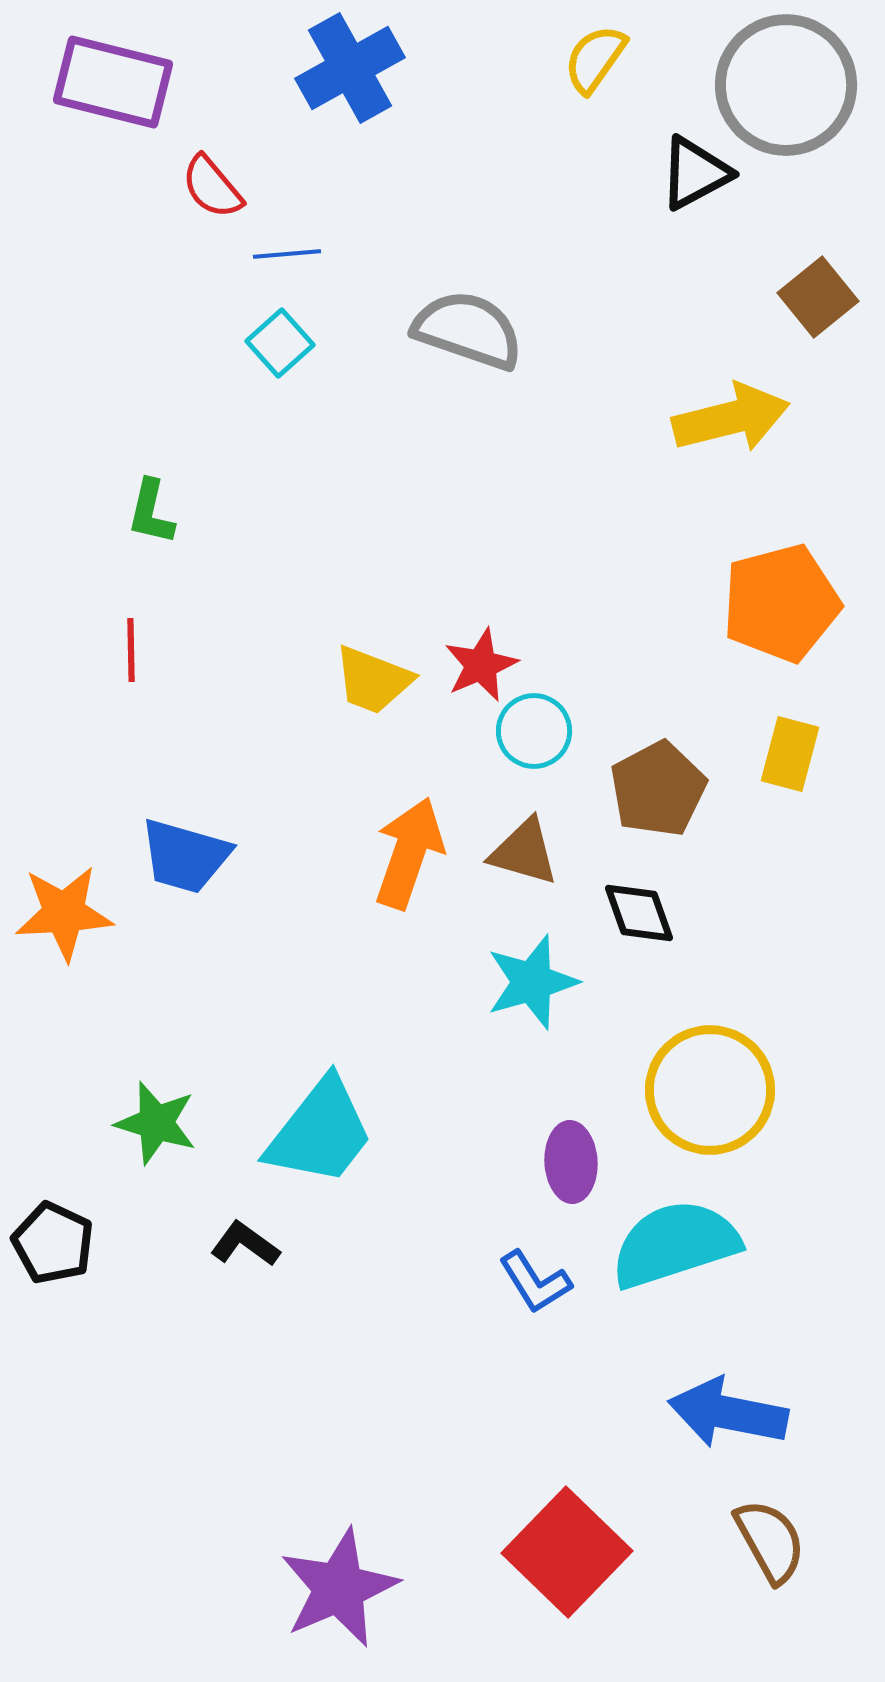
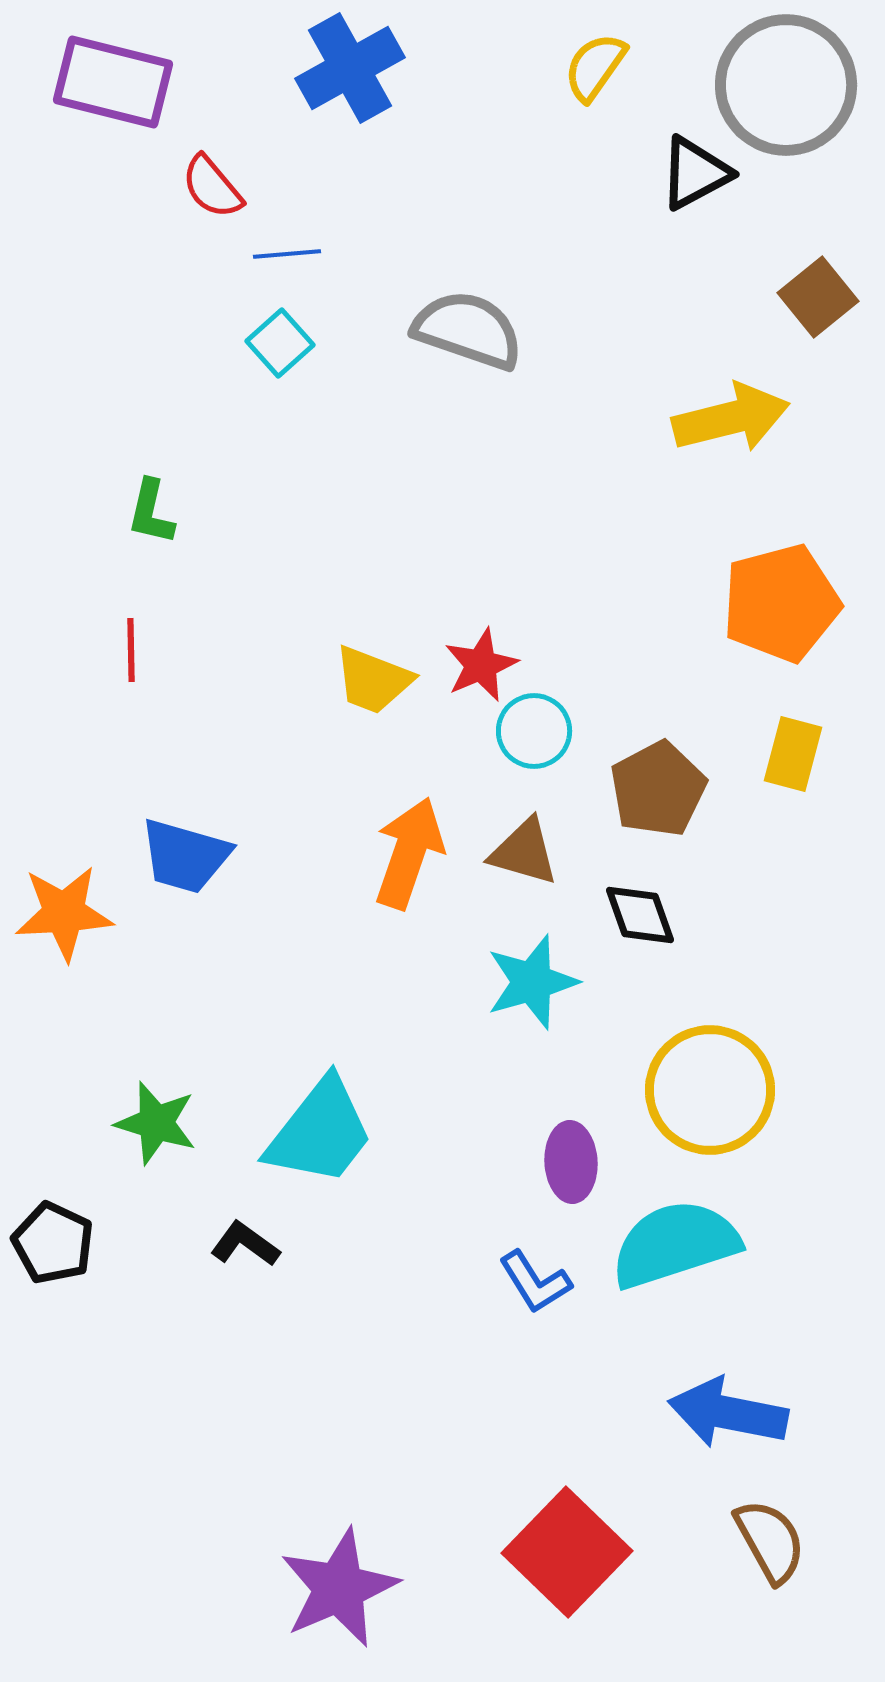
yellow semicircle: moved 8 px down
yellow rectangle: moved 3 px right
black diamond: moved 1 px right, 2 px down
